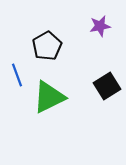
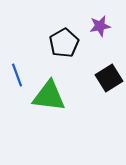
black pentagon: moved 17 px right, 3 px up
black square: moved 2 px right, 8 px up
green triangle: moved 1 px up; rotated 33 degrees clockwise
